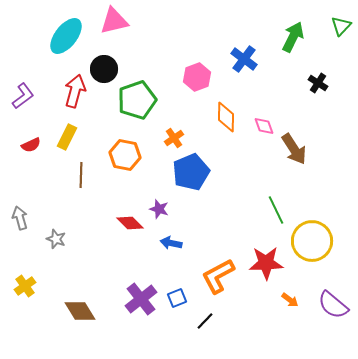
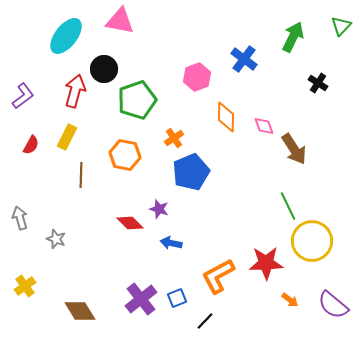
pink triangle: moved 6 px right; rotated 24 degrees clockwise
red semicircle: rotated 36 degrees counterclockwise
green line: moved 12 px right, 4 px up
